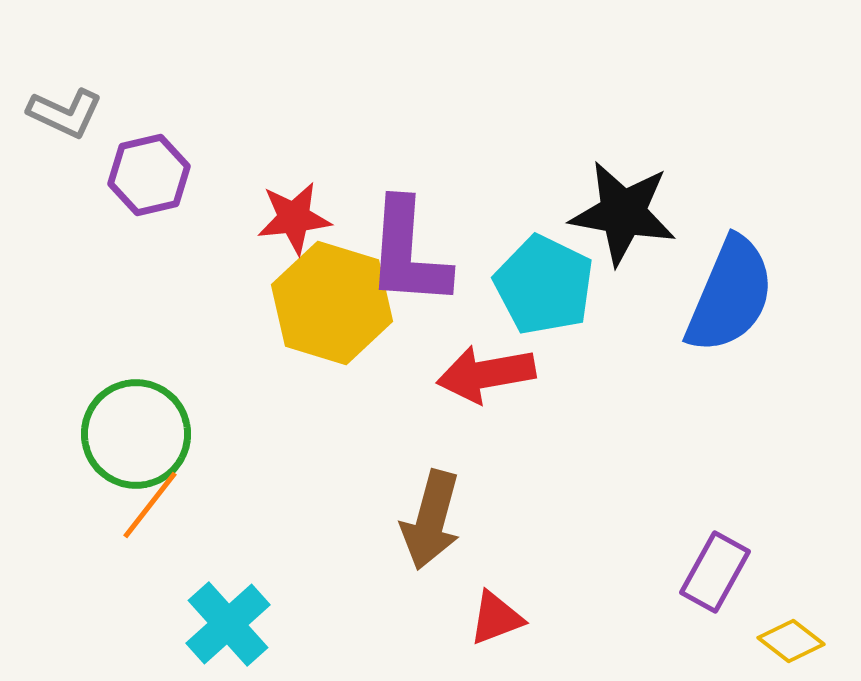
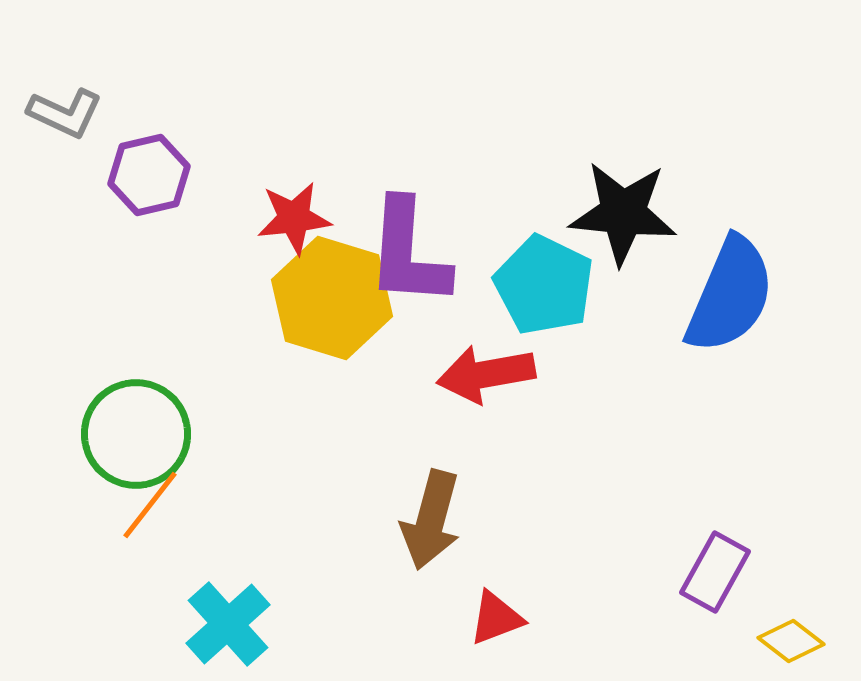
black star: rotated 4 degrees counterclockwise
yellow hexagon: moved 5 px up
